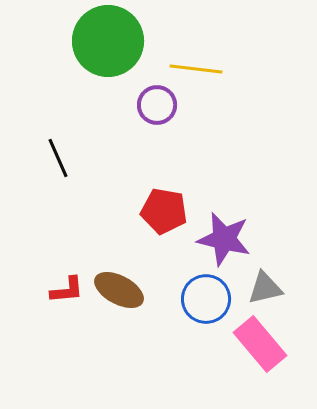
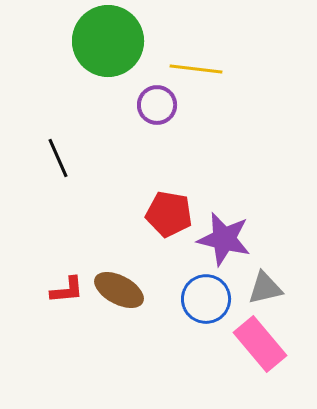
red pentagon: moved 5 px right, 3 px down
